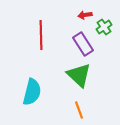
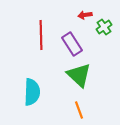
purple rectangle: moved 11 px left
cyan semicircle: rotated 12 degrees counterclockwise
